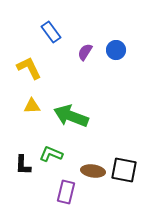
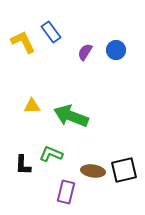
yellow L-shape: moved 6 px left, 26 px up
black square: rotated 24 degrees counterclockwise
